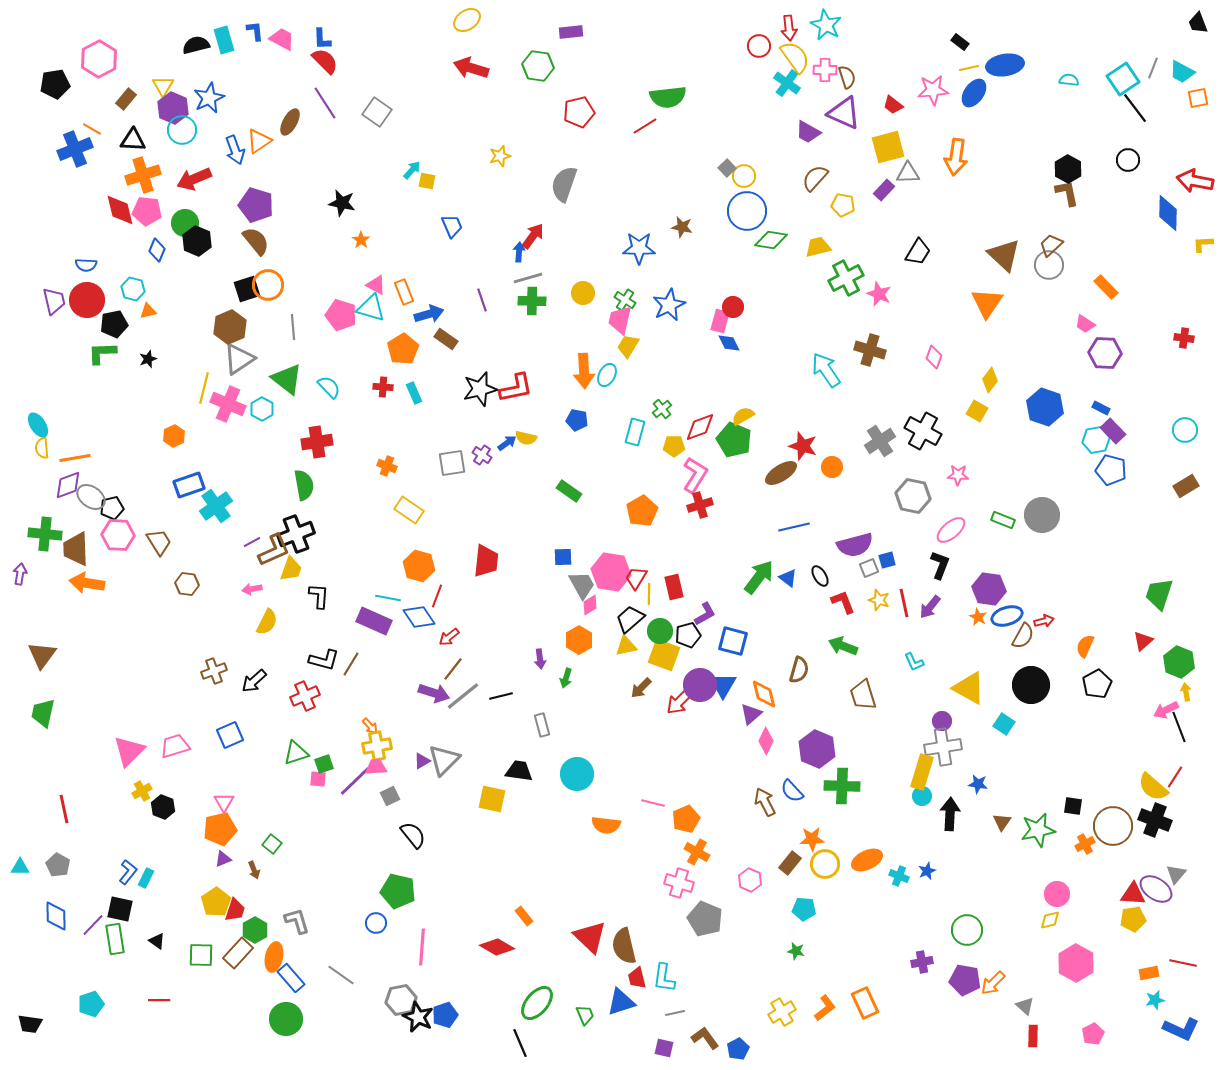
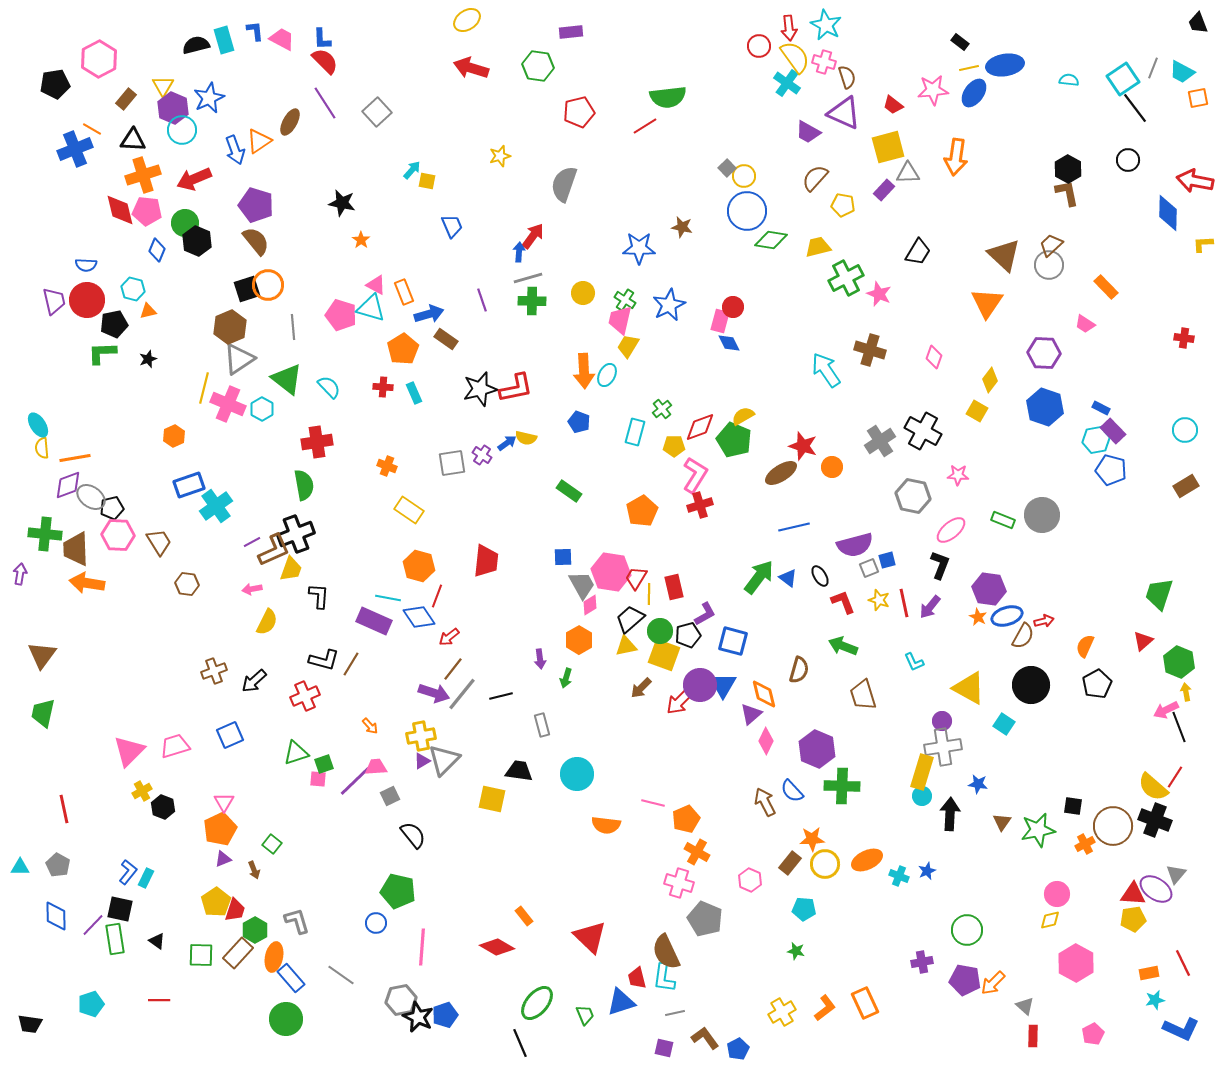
pink cross at (825, 70): moved 1 px left, 8 px up; rotated 15 degrees clockwise
gray square at (377, 112): rotated 12 degrees clockwise
purple hexagon at (1105, 353): moved 61 px left
blue pentagon at (577, 420): moved 2 px right, 2 px down; rotated 10 degrees clockwise
gray line at (463, 696): moved 1 px left, 2 px up; rotated 12 degrees counterclockwise
yellow cross at (377, 746): moved 44 px right, 10 px up
orange pentagon at (220, 829): rotated 12 degrees counterclockwise
brown semicircle at (624, 946): moved 42 px right, 6 px down; rotated 12 degrees counterclockwise
red line at (1183, 963): rotated 52 degrees clockwise
